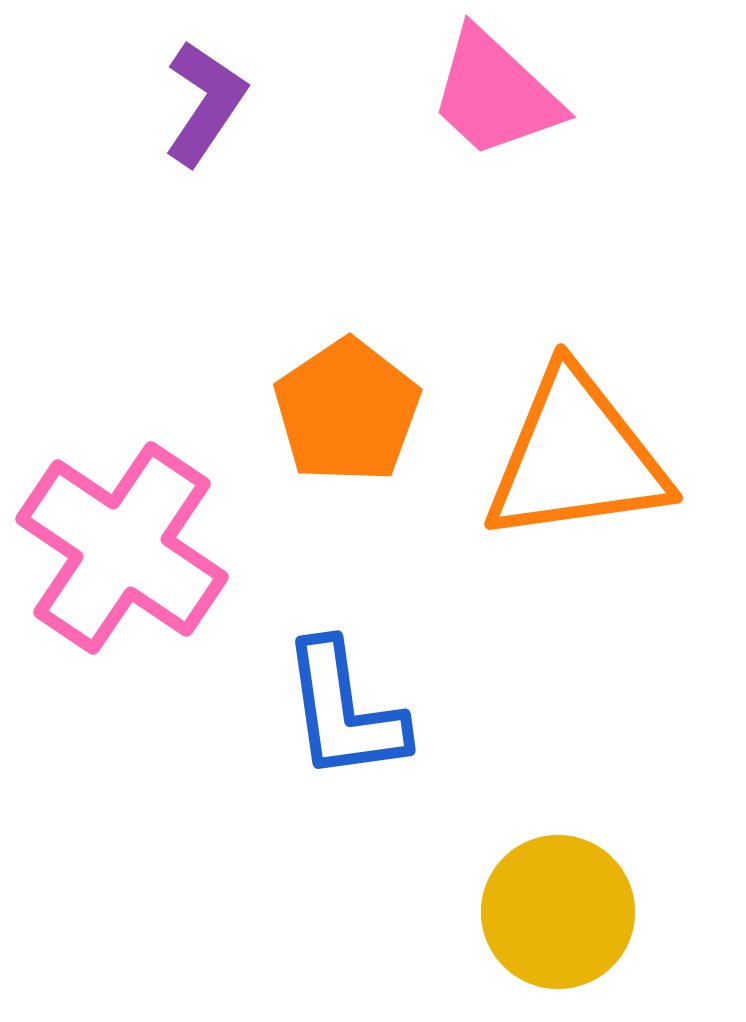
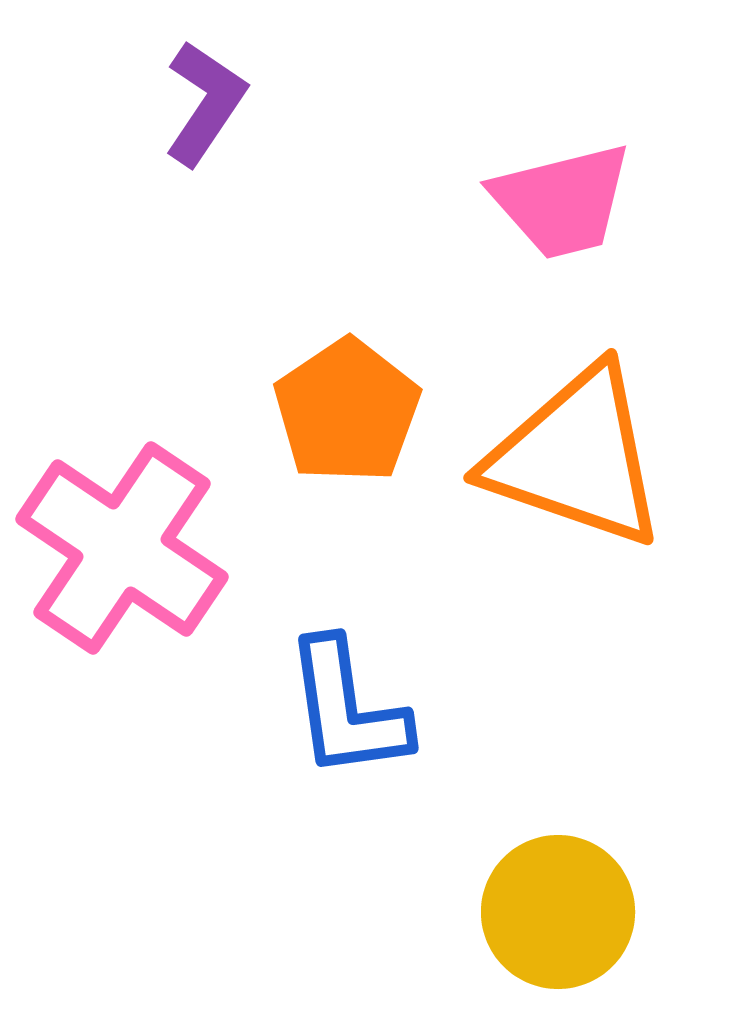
pink trapezoid: moved 67 px right, 107 px down; rotated 57 degrees counterclockwise
orange triangle: rotated 27 degrees clockwise
blue L-shape: moved 3 px right, 2 px up
